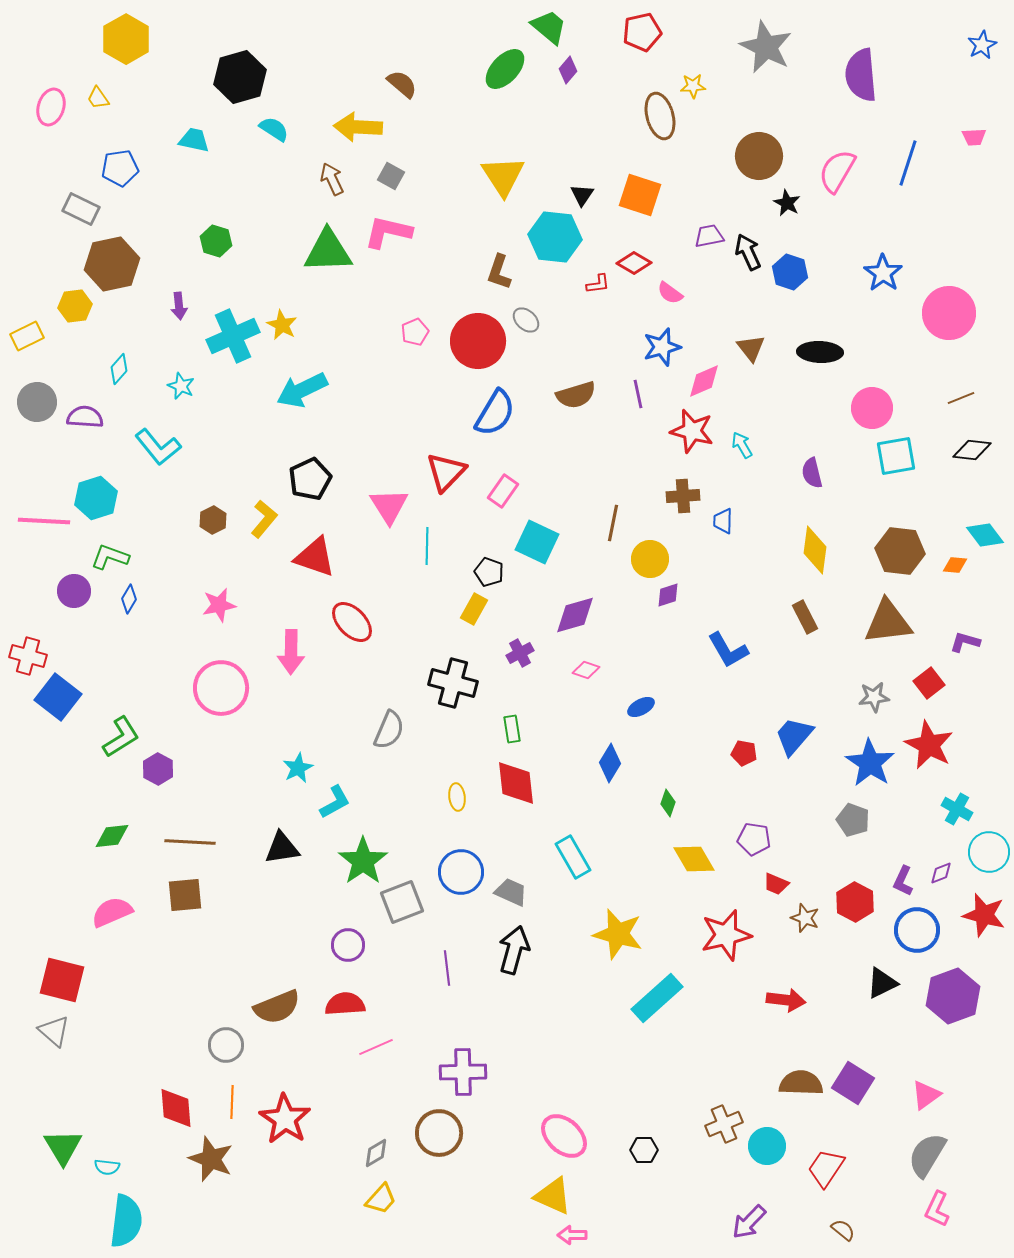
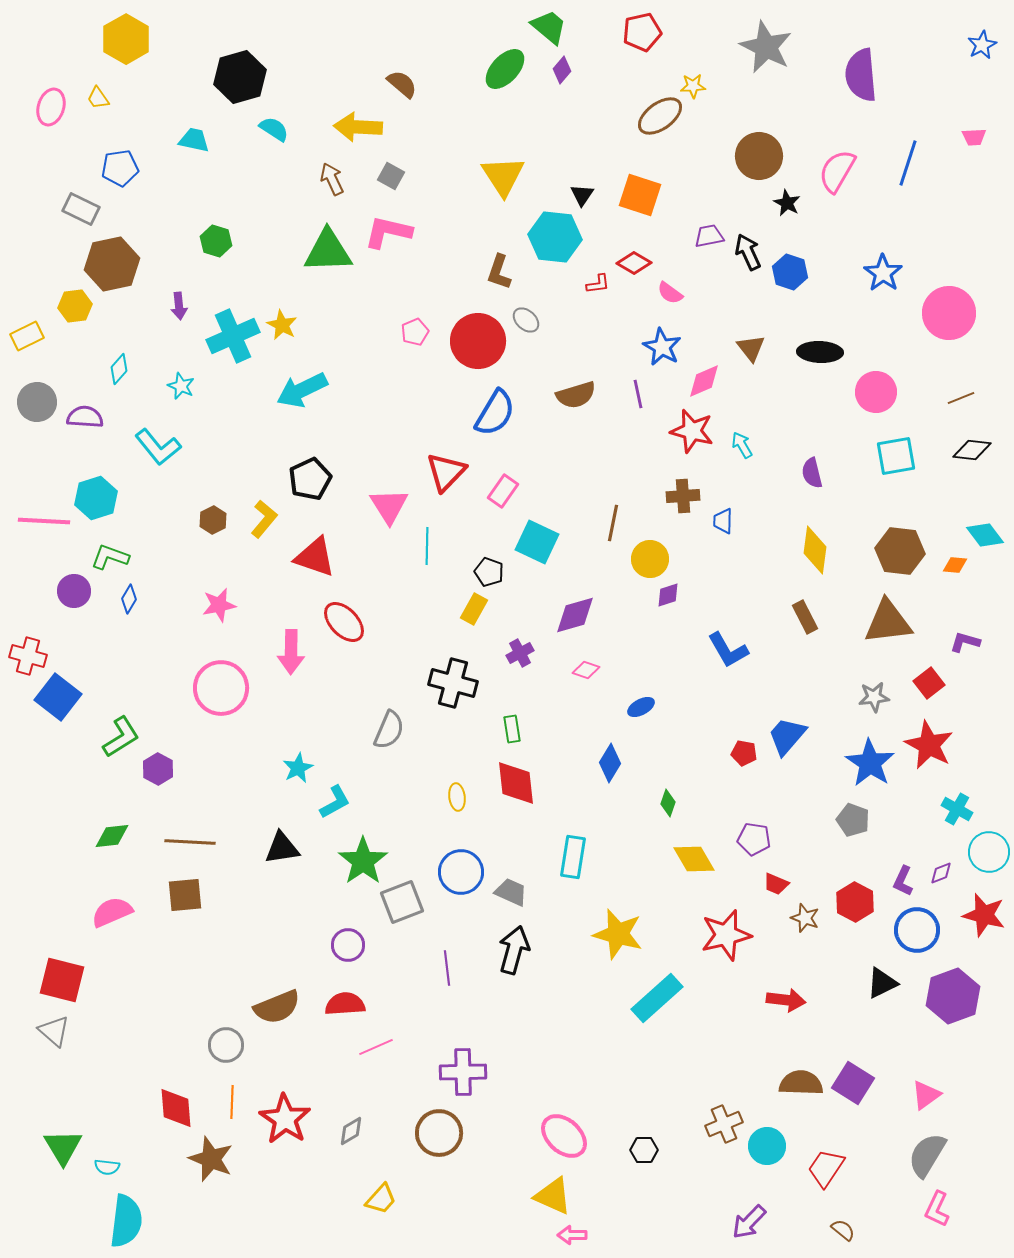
purple diamond at (568, 70): moved 6 px left
brown ellipse at (660, 116): rotated 69 degrees clockwise
blue star at (662, 347): rotated 27 degrees counterclockwise
pink circle at (872, 408): moved 4 px right, 16 px up
red ellipse at (352, 622): moved 8 px left
blue trapezoid at (794, 736): moved 7 px left
cyan rectangle at (573, 857): rotated 39 degrees clockwise
gray diamond at (376, 1153): moved 25 px left, 22 px up
